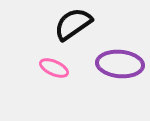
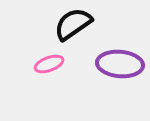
pink ellipse: moved 5 px left, 4 px up; rotated 44 degrees counterclockwise
